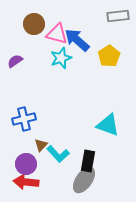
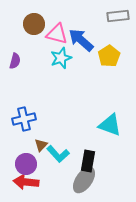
blue arrow: moved 4 px right
purple semicircle: rotated 140 degrees clockwise
cyan triangle: moved 2 px right
